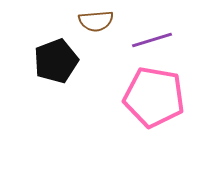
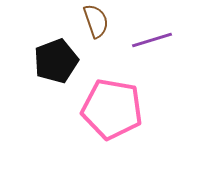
brown semicircle: rotated 104 degrees counterclockwise
pink pentagon: moved 42 px left, 12 px down
